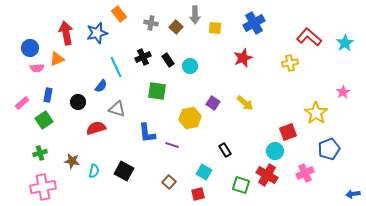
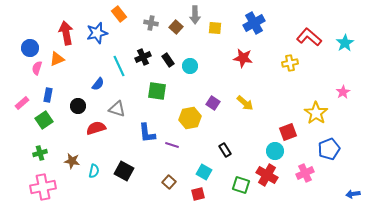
red star at (243, 58): rotated 30 degrees clockwise
cyan line at (116, 67): moved 3 px right, 1 px up
pink semicircle at (37, 68): rotated 112 degrees clockwise
blue semicircle at (101, 86): moved 3 px left, 2 px up
black circle at (78, 102): moved 4 px down
